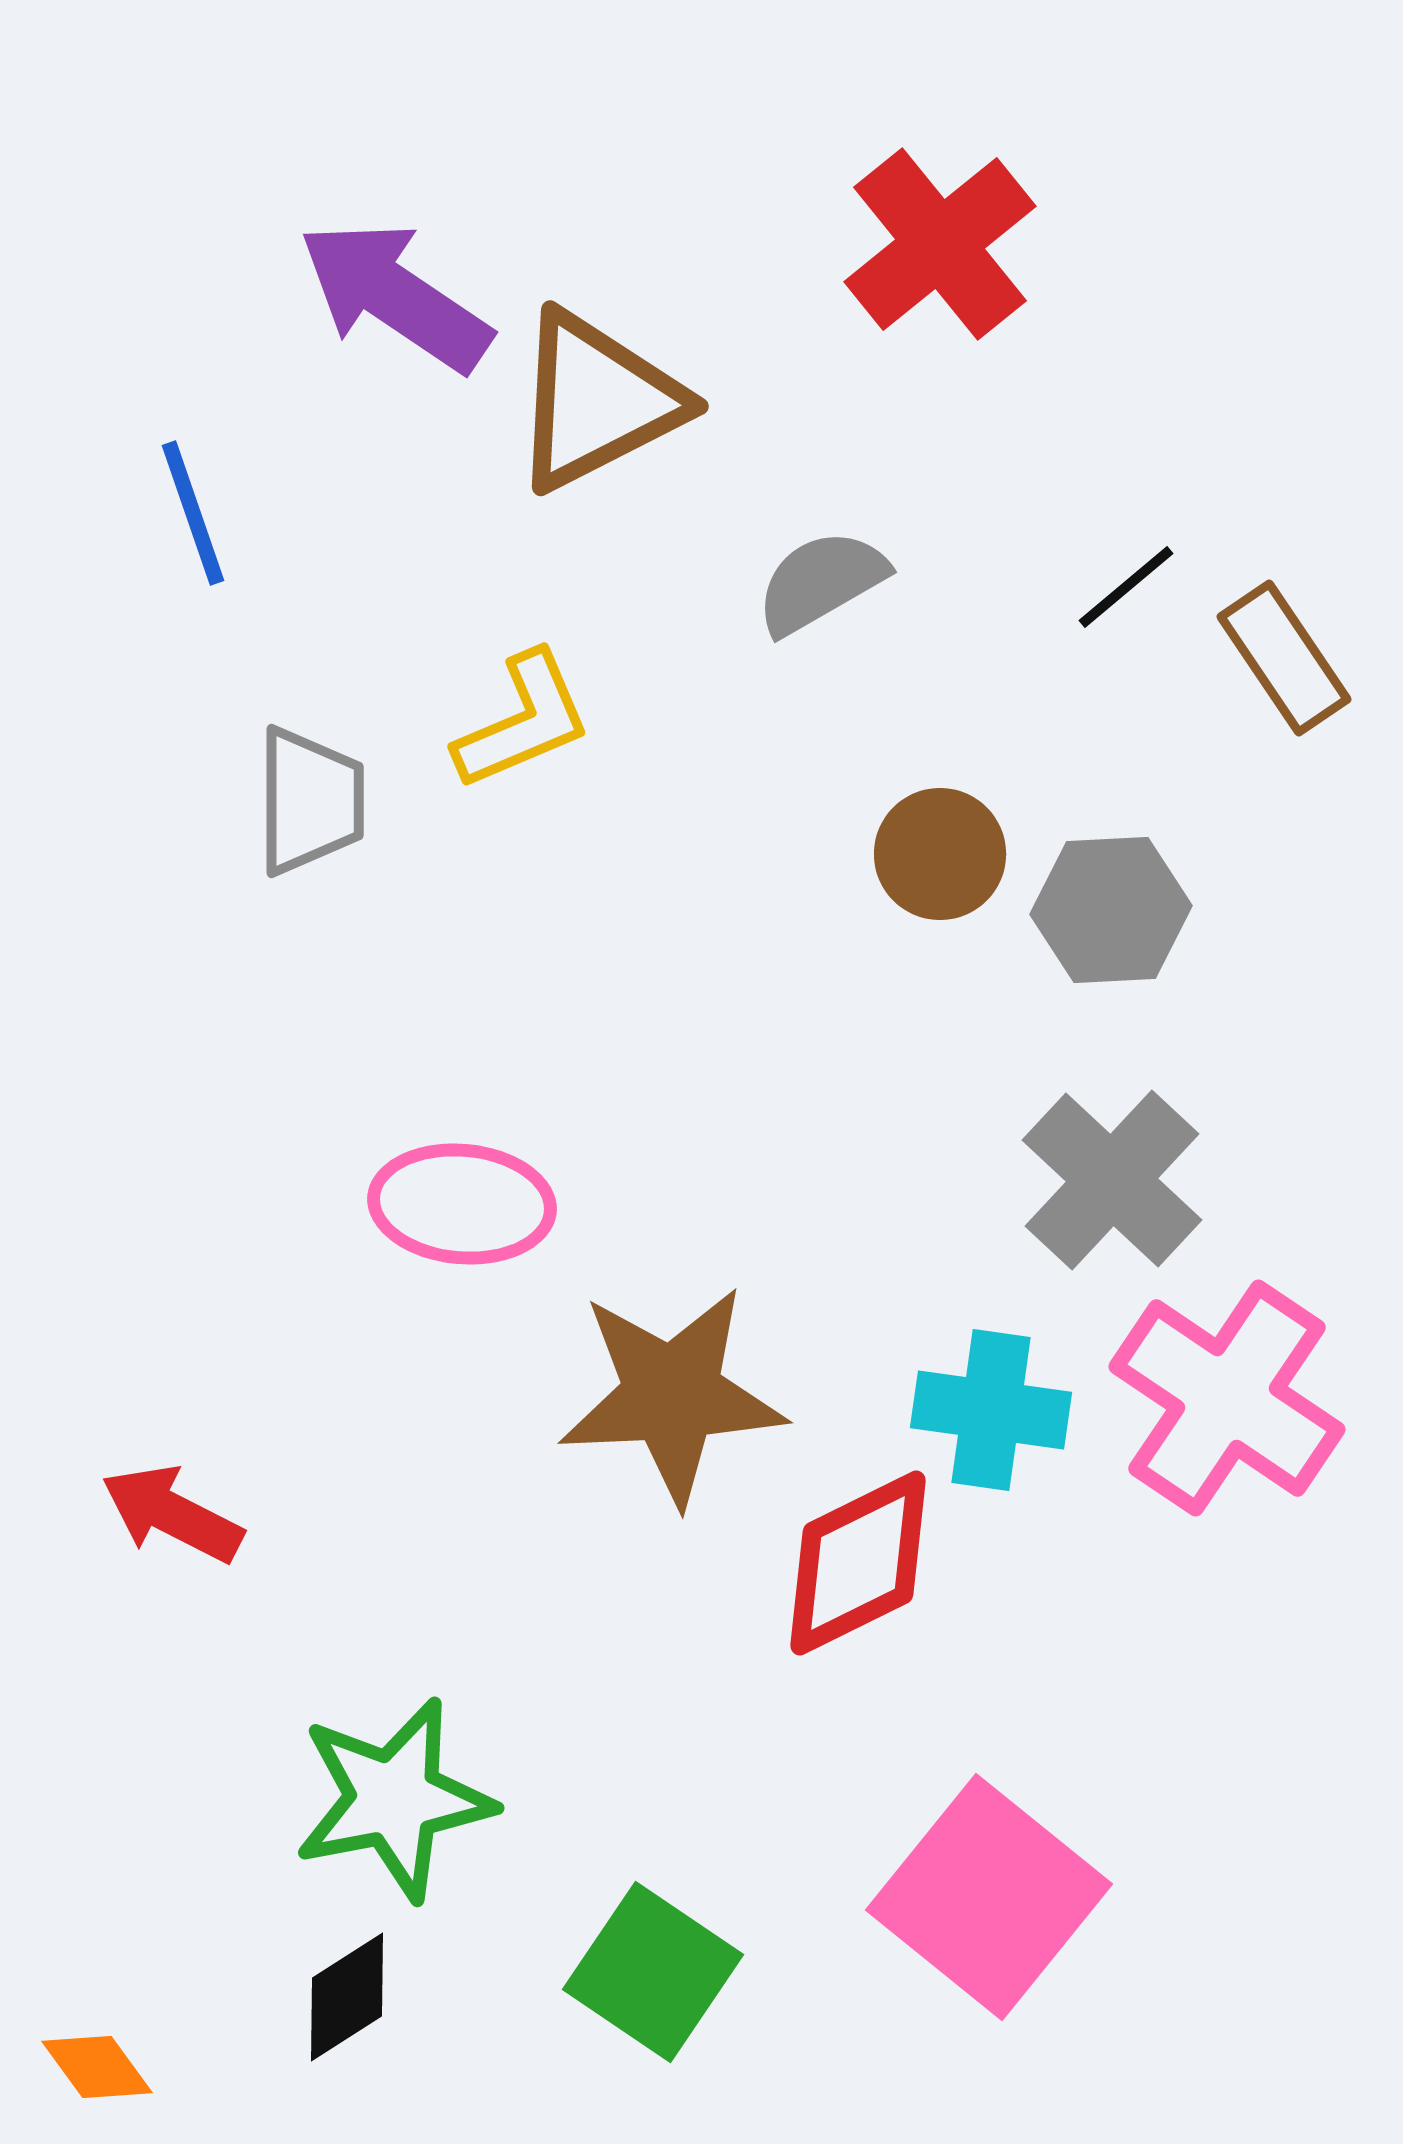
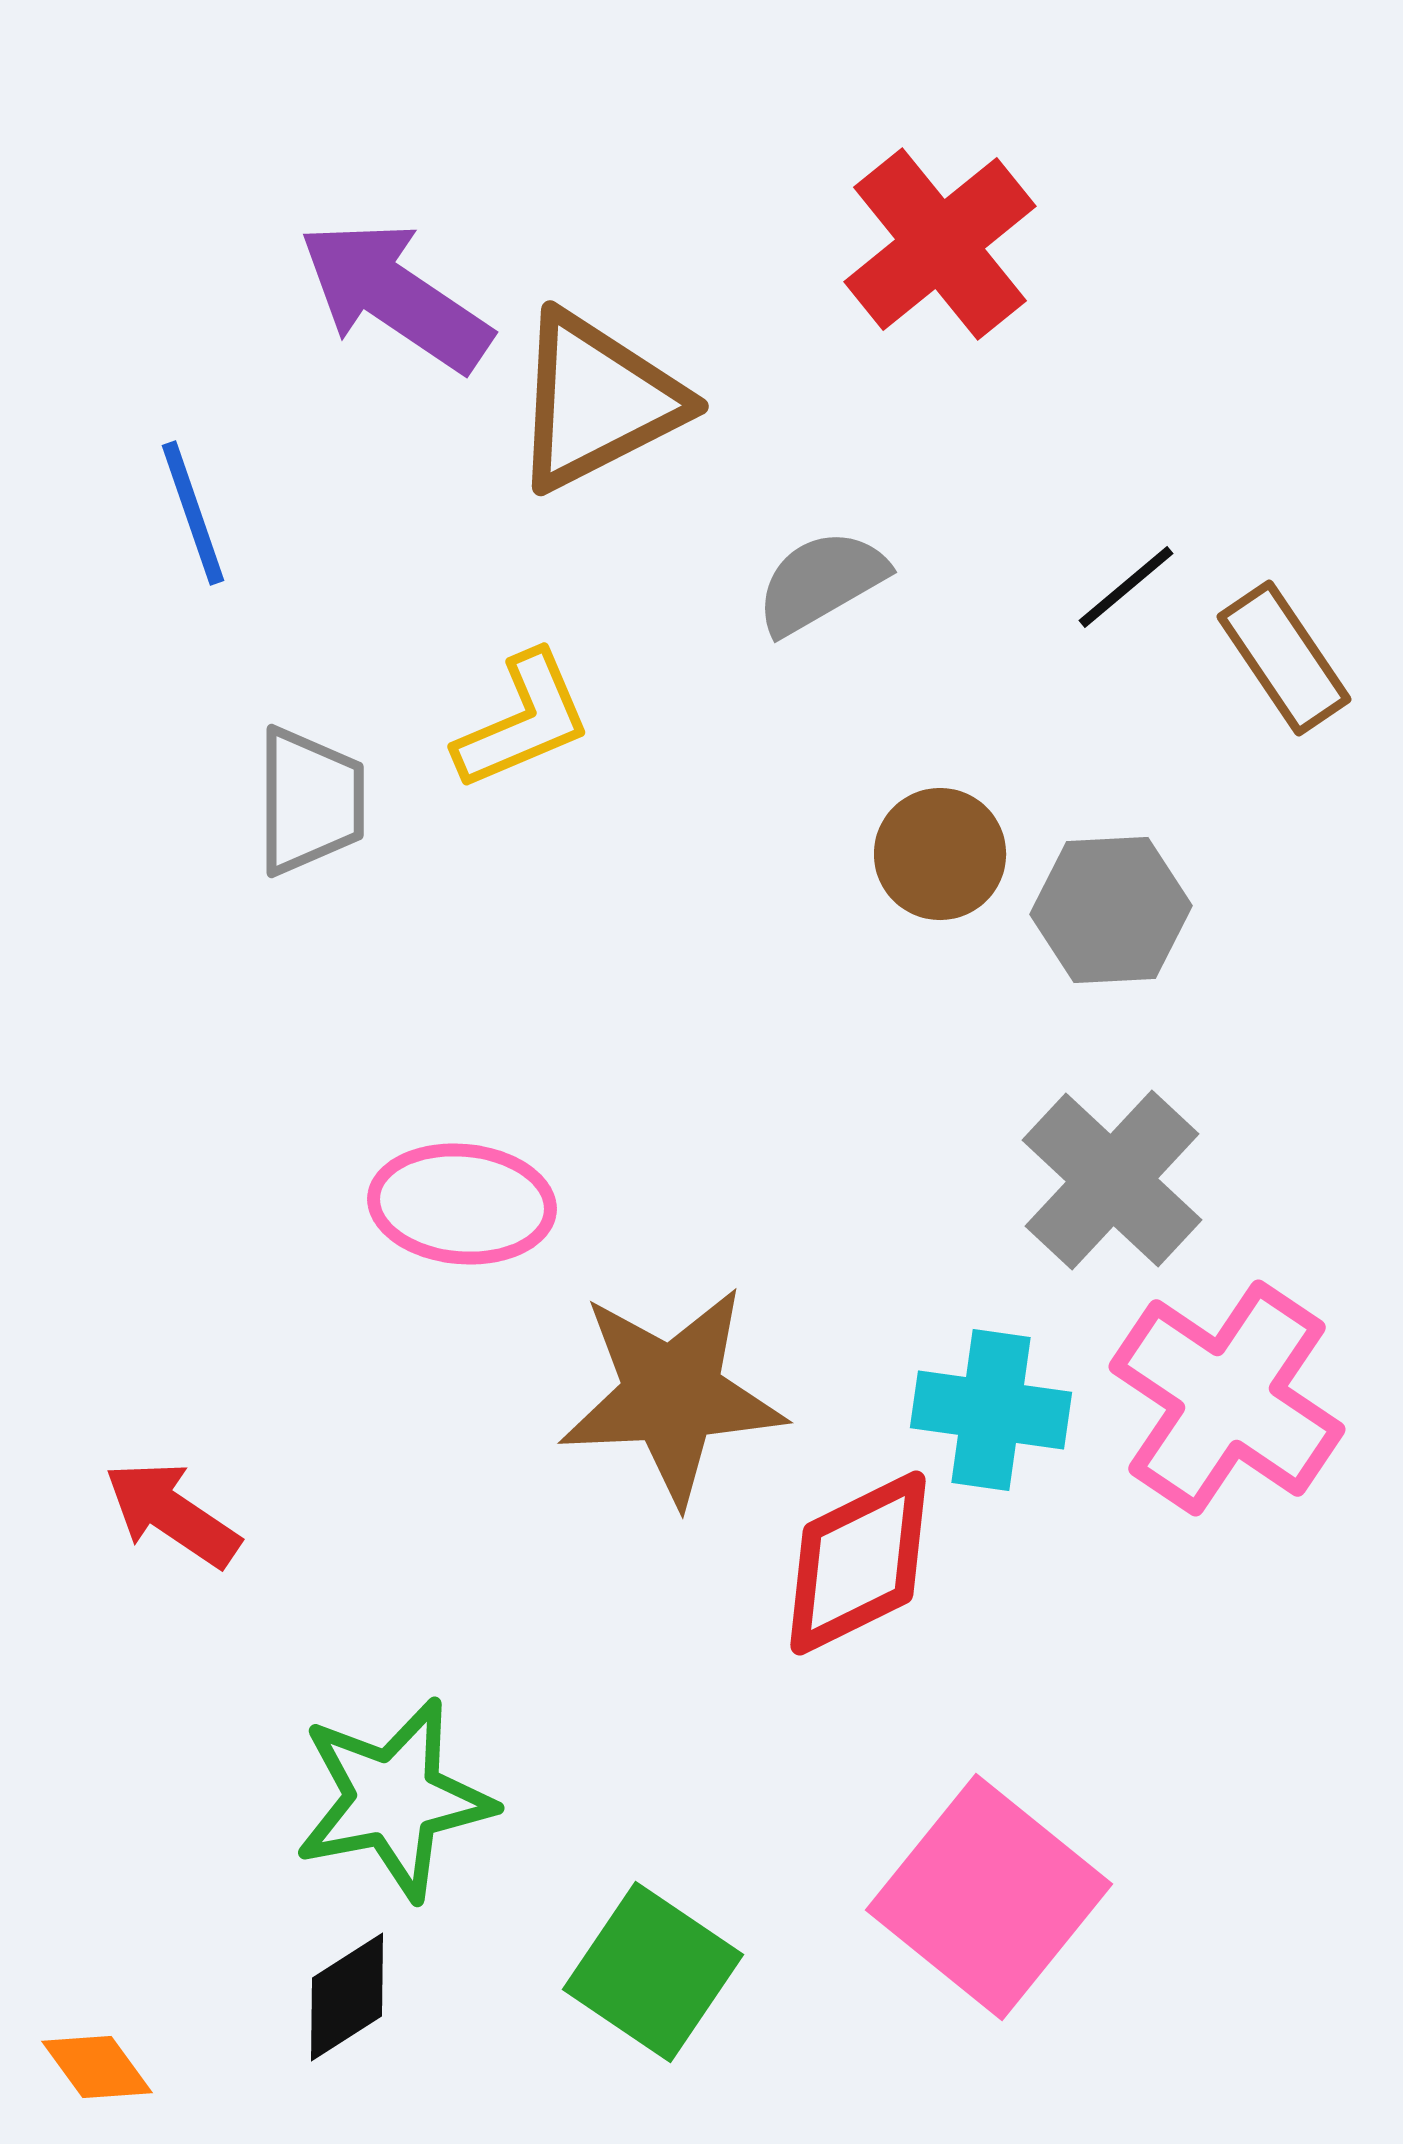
red arrow: rotated 7 degrees clockwise
